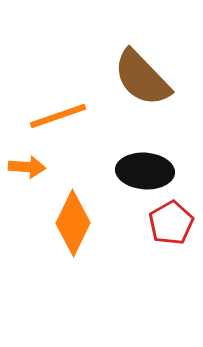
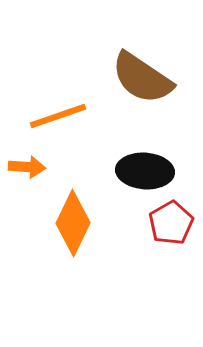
brown semicircle: rotated 12 degrees counterclockwise
